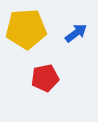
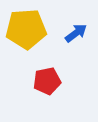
red pentagon: moved 2 px right, 3 px down
